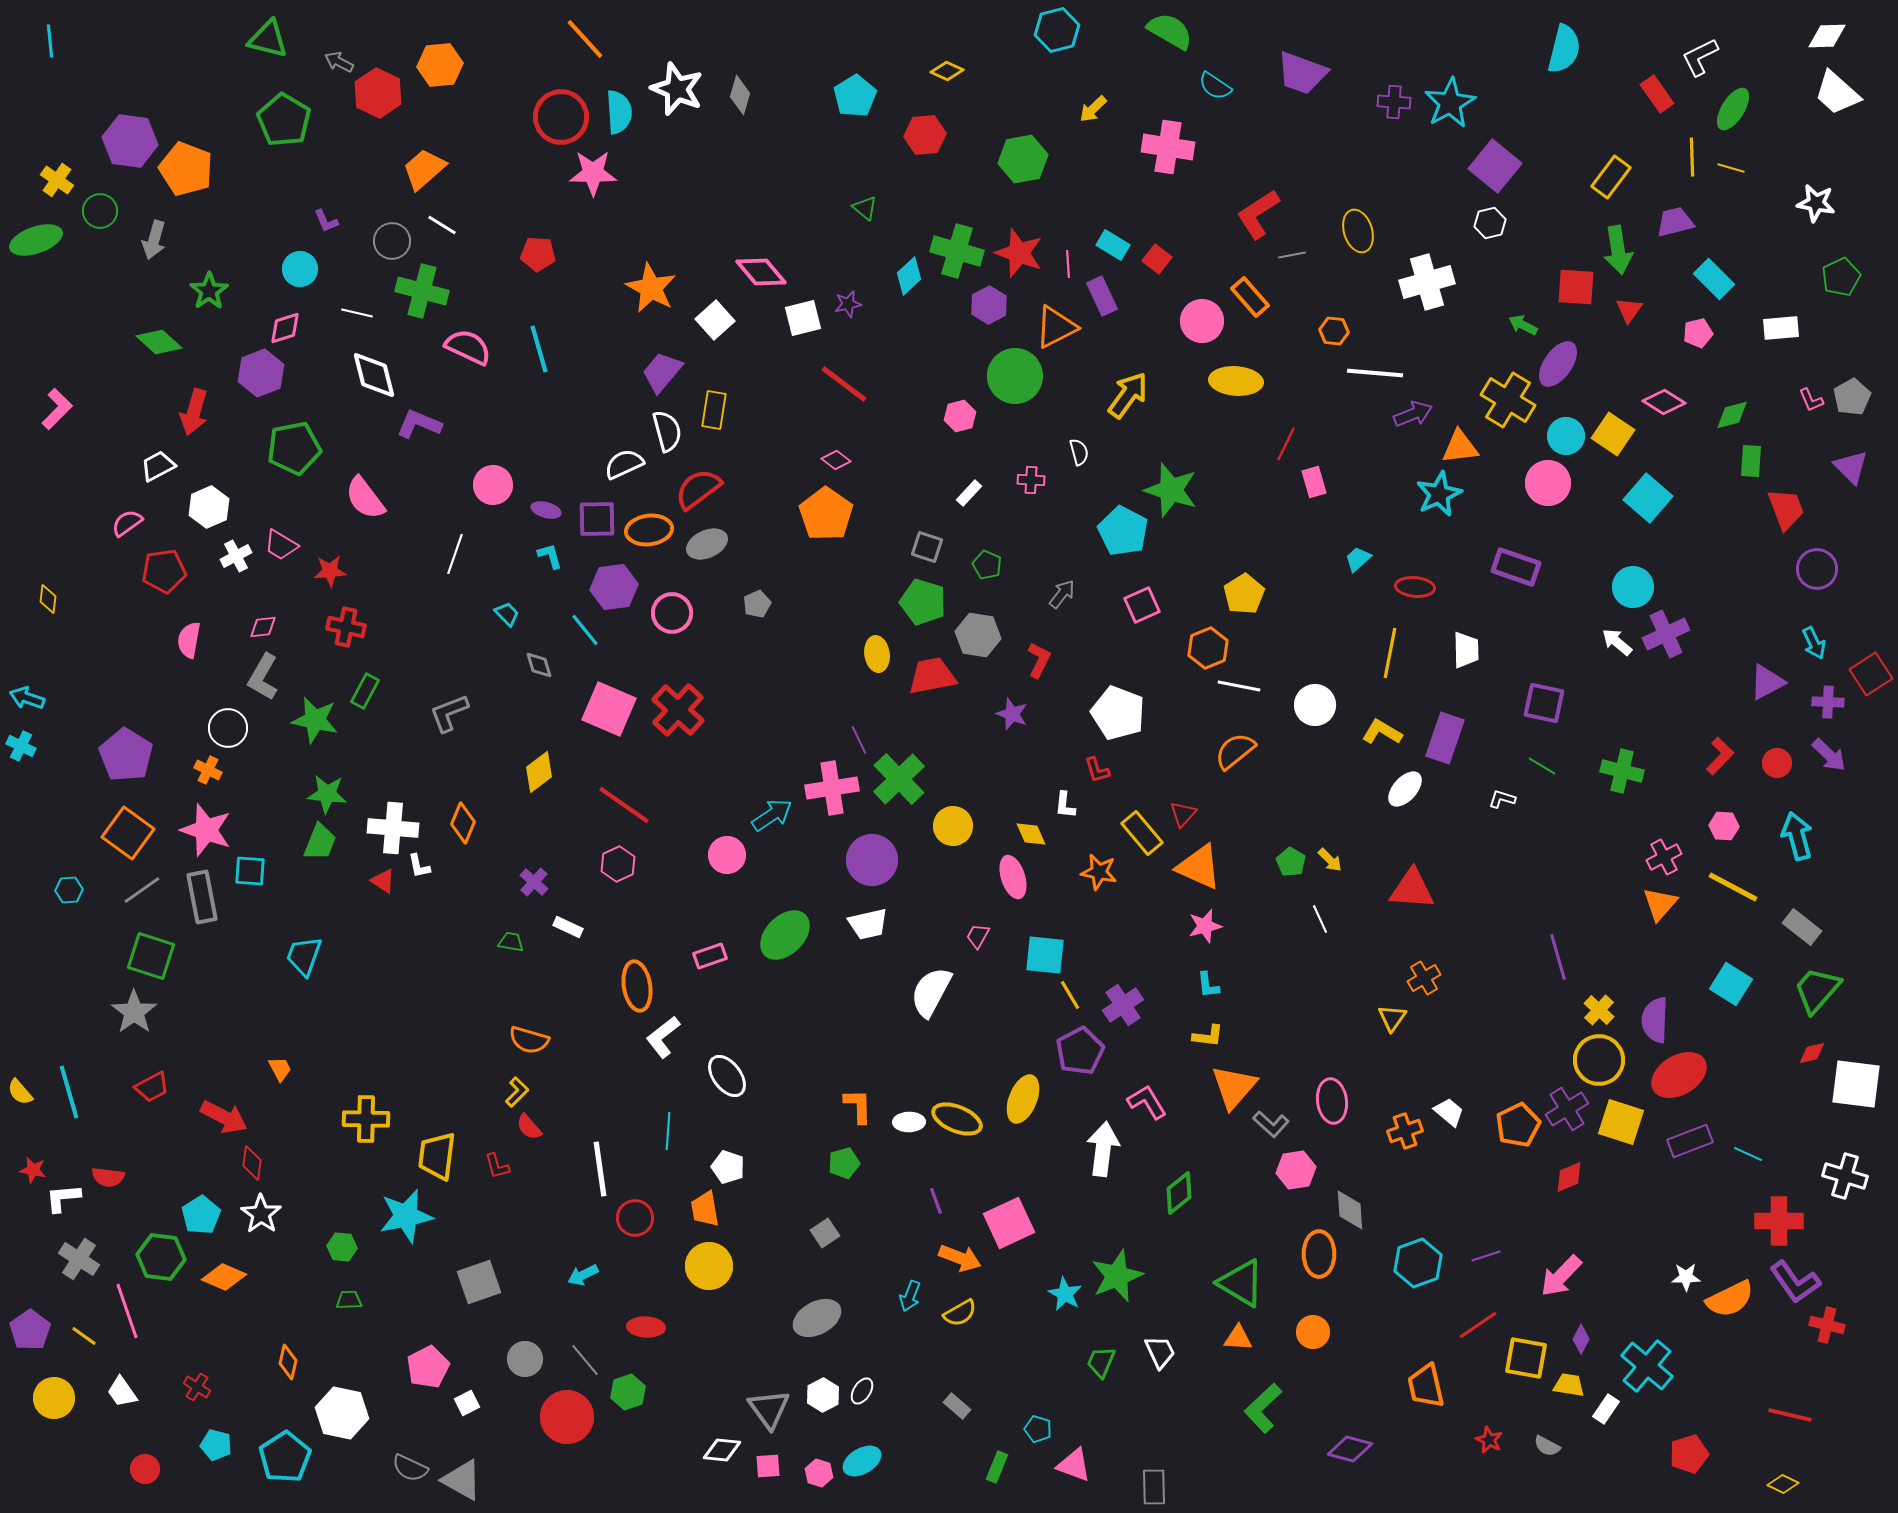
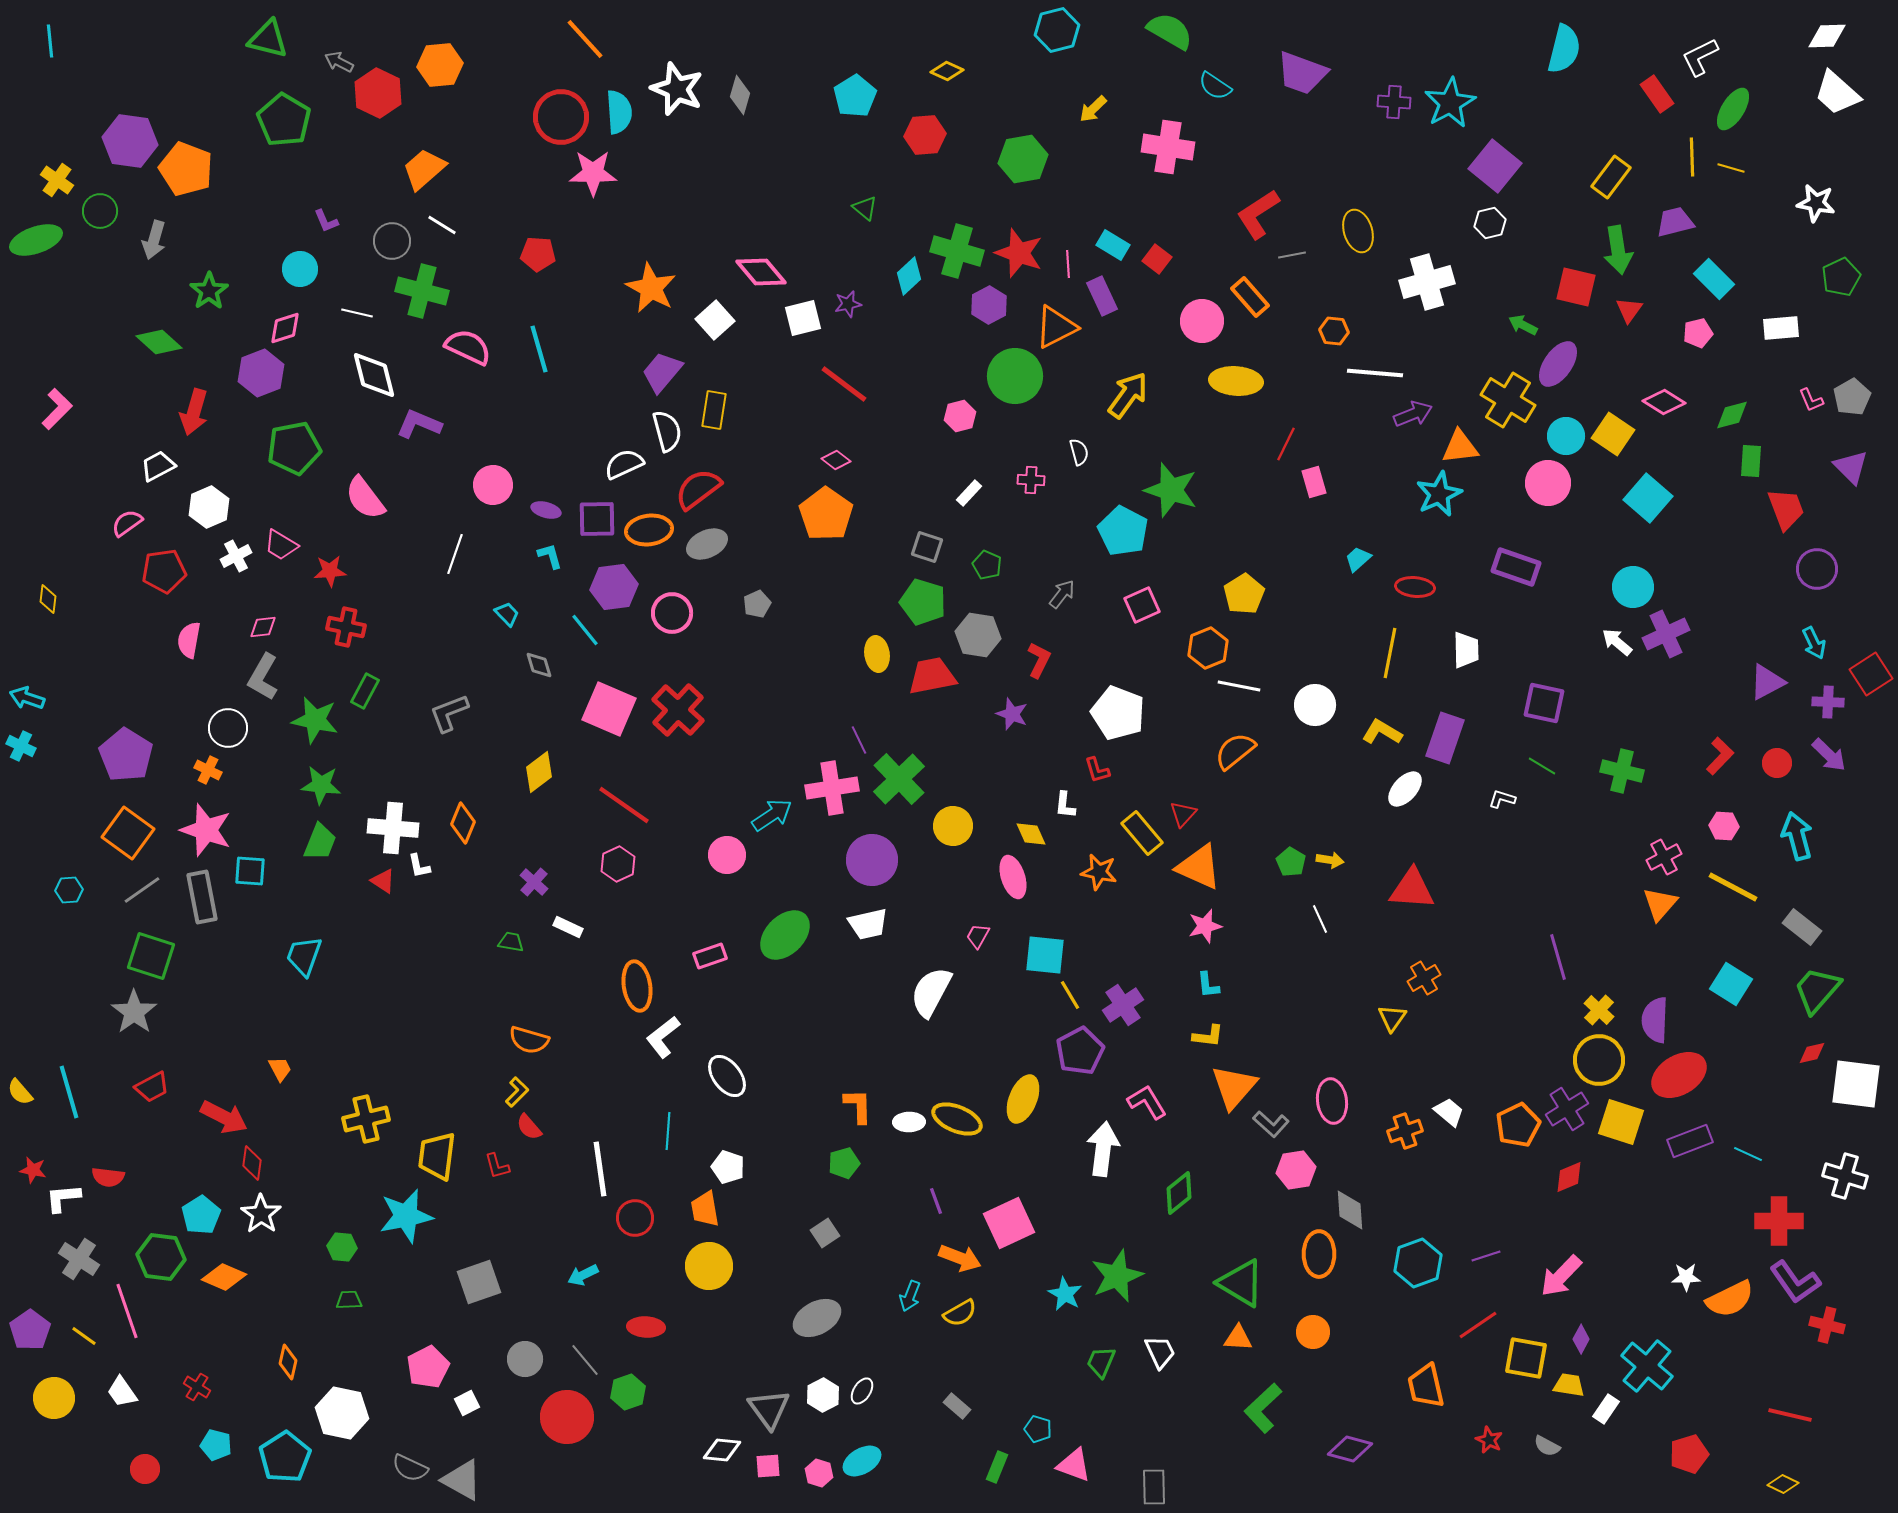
red square at (1576, 287): rotated 9 degrees clockwise
green star at (327, 794): moved 6 px left, 9 px up
yellow arrow at (1330, 860): rotated 36 degrees counterclockwise
yellow cross at (366, 1119): rotated 15 degrees counterclockwise
